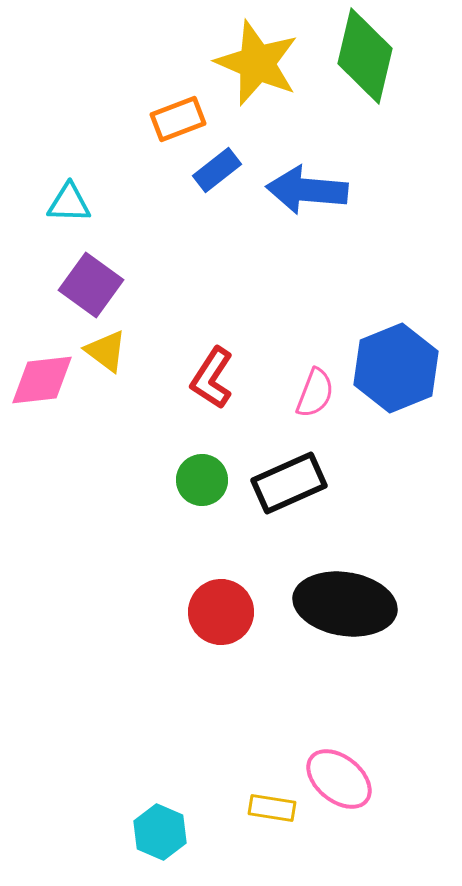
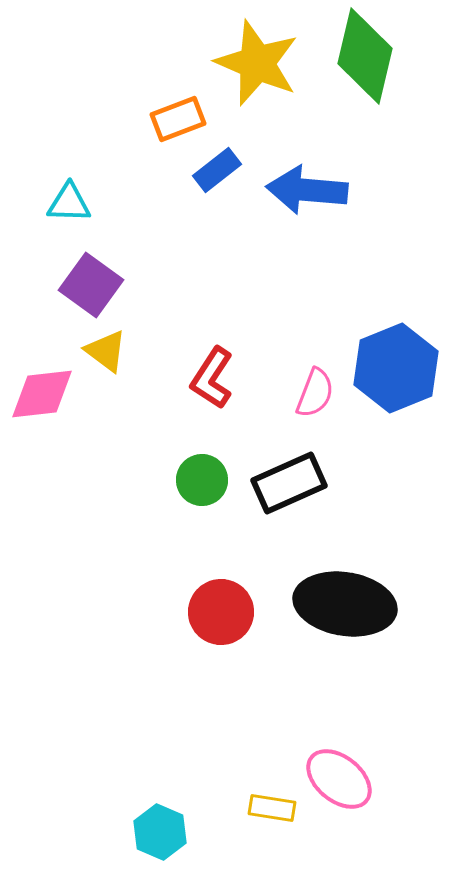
pink diamond: moved 14 px down
